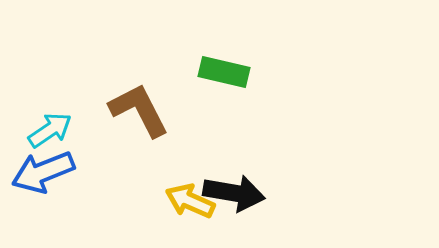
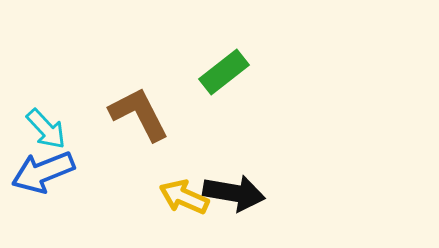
green rectangle: rotated 51 degrees counterclockwise
brown L-shape: moved 4 px down
cyan arrow: moved 4 px left, 1 px up; rotated 81 degrees clockwise
yellow arrow: moved 6 px left, 4 px up
